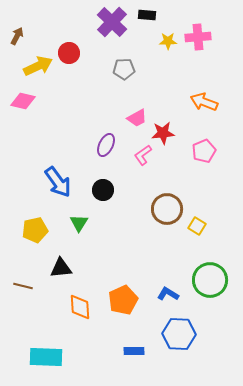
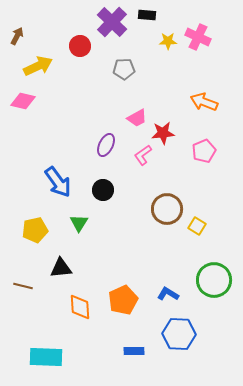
pink cross: rotated 30 degrees clockwise
red circle: moved 11 px right, 7 px up
green circle: moved 4 px right
